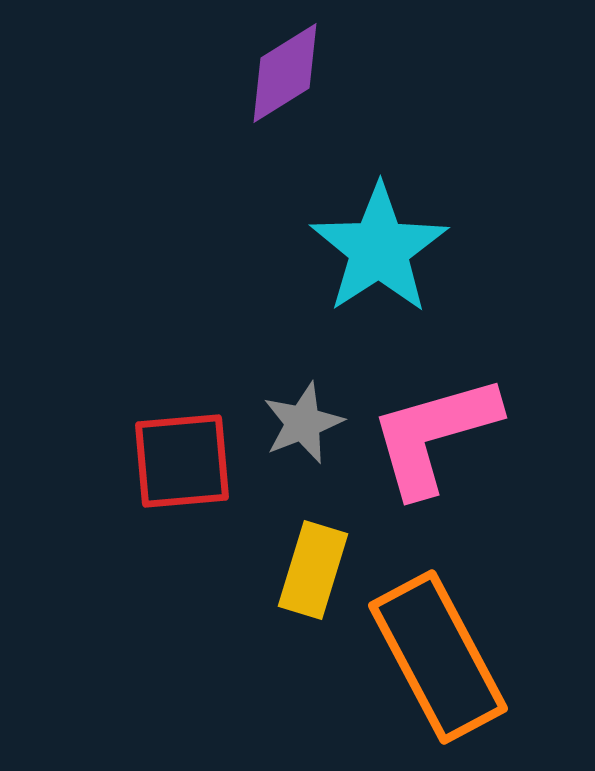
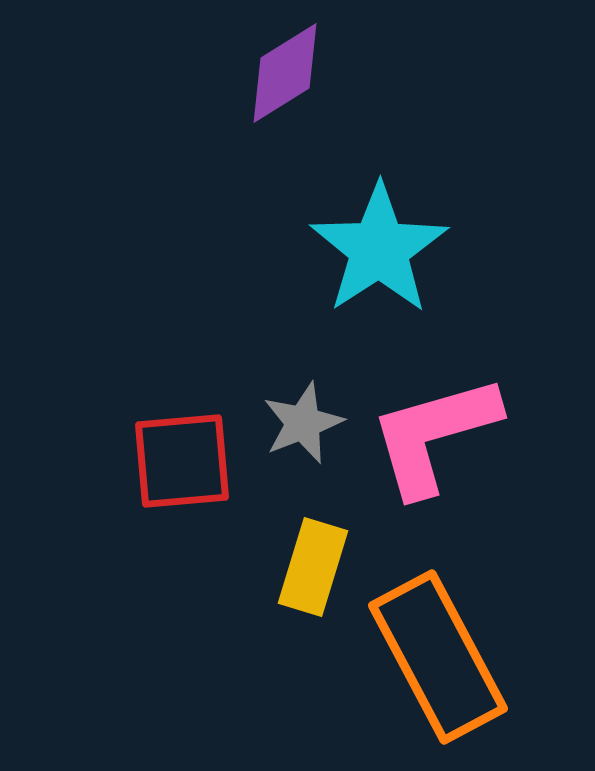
yellow rectangle: moved 3 px up
